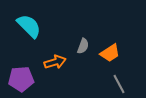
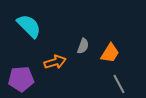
orange trapezoid: rotated 25 degrees counterclockwise
